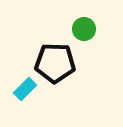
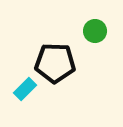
green circle: moved 11 px right, 2 px down
